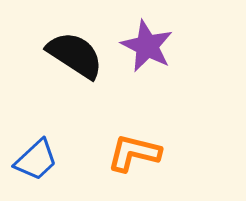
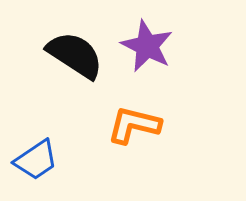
orange L-shape: moved 28 px up
blue trapezoid: rotated 9 degrees clockwise
